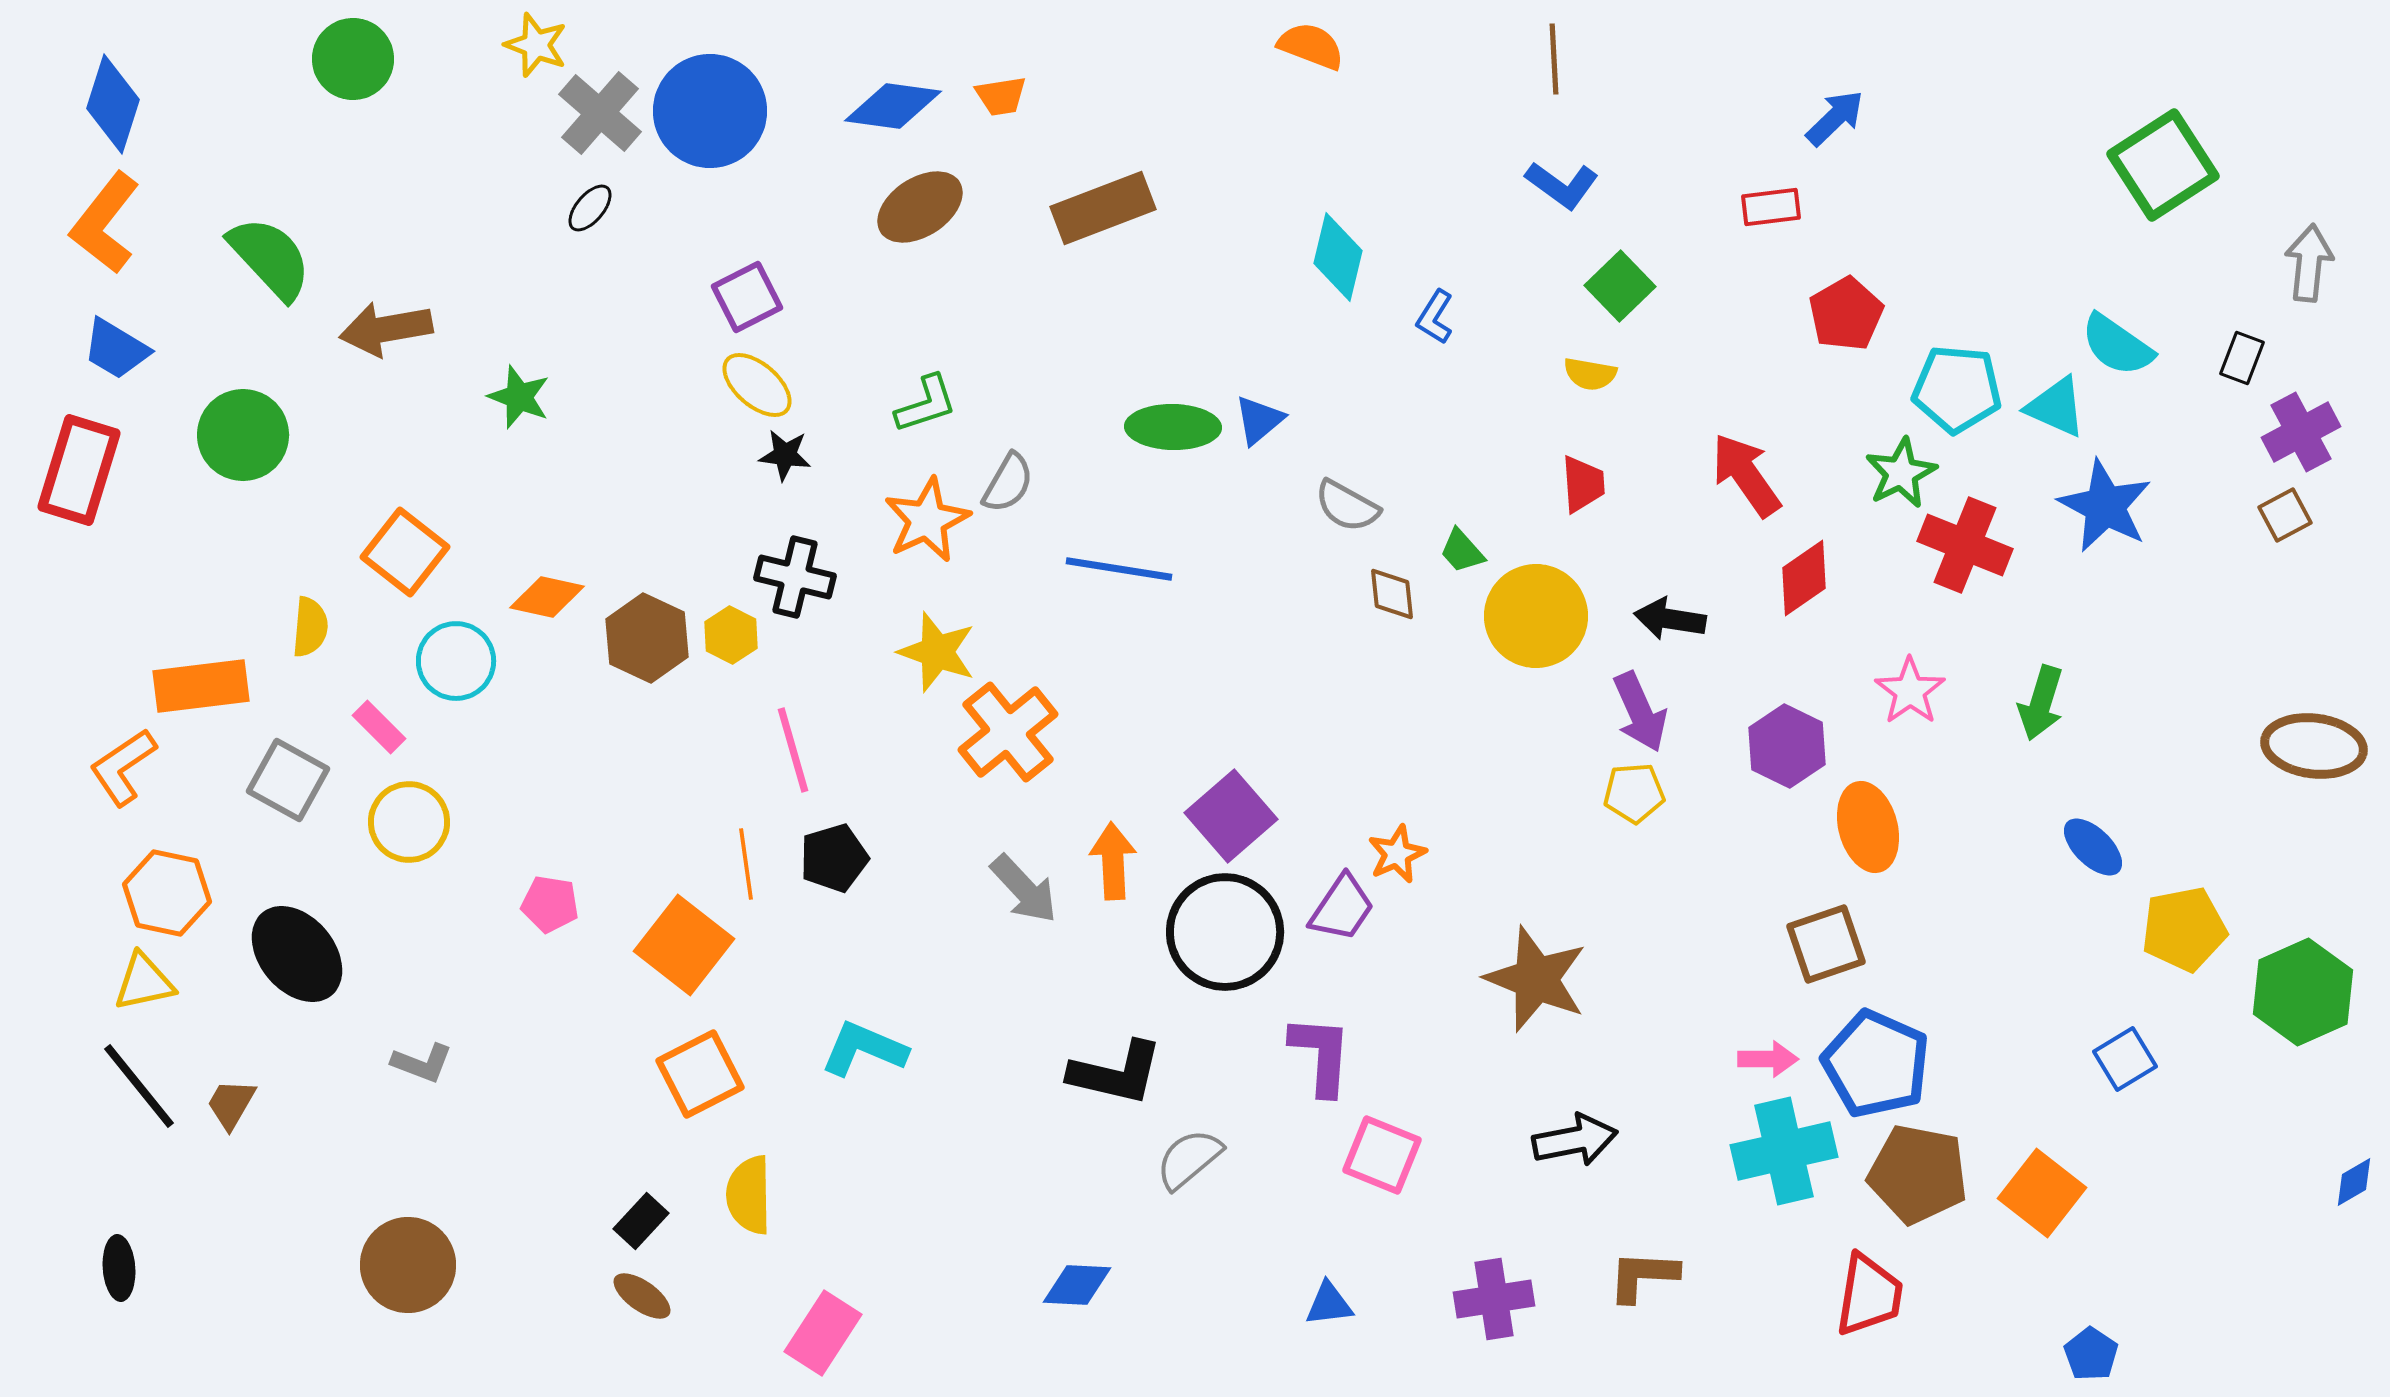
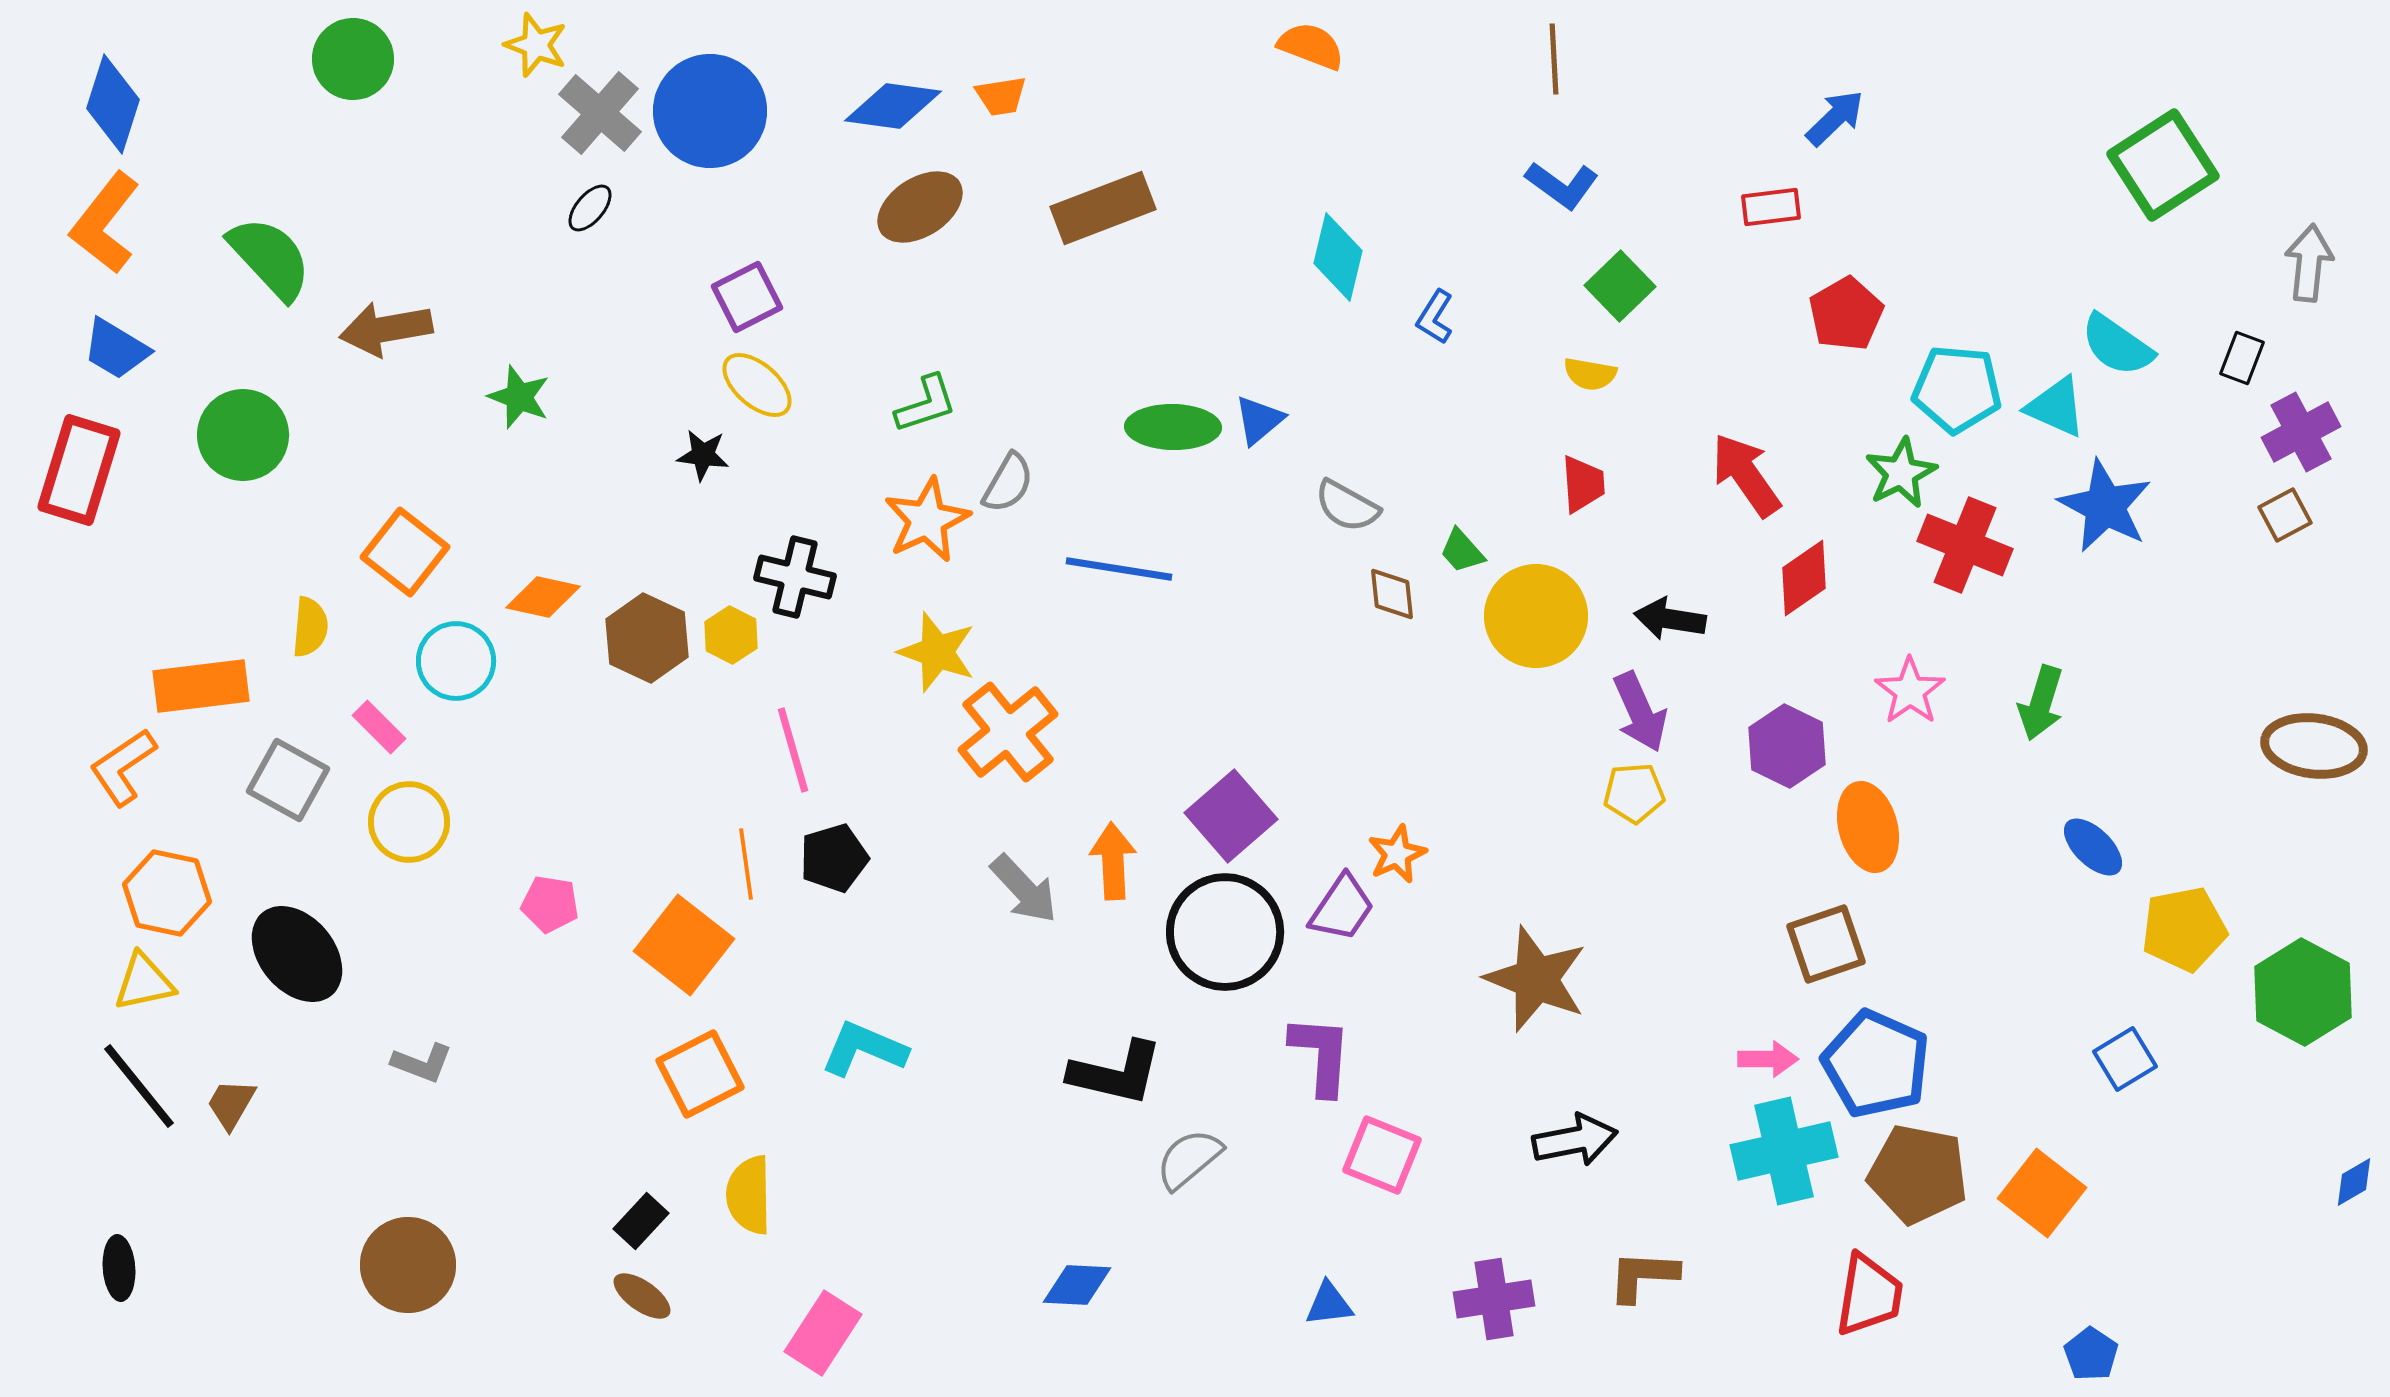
black star at (785, 455): moved 82 px left
orange diamond at (547, 597): moved 4 px left
green hexagon at (2303, 992): rotated 8 degrees counterclockwise
